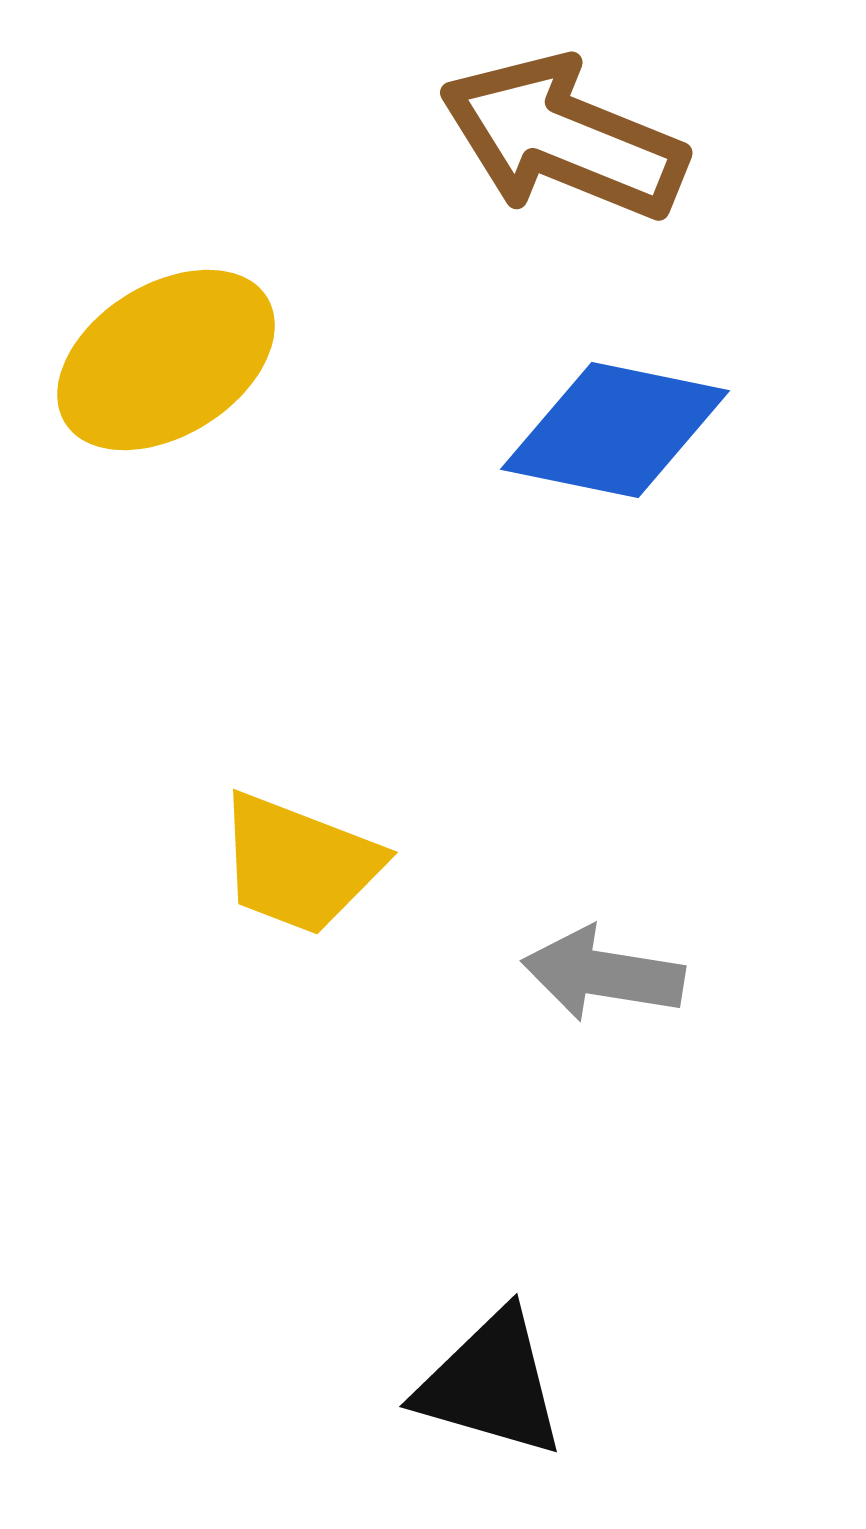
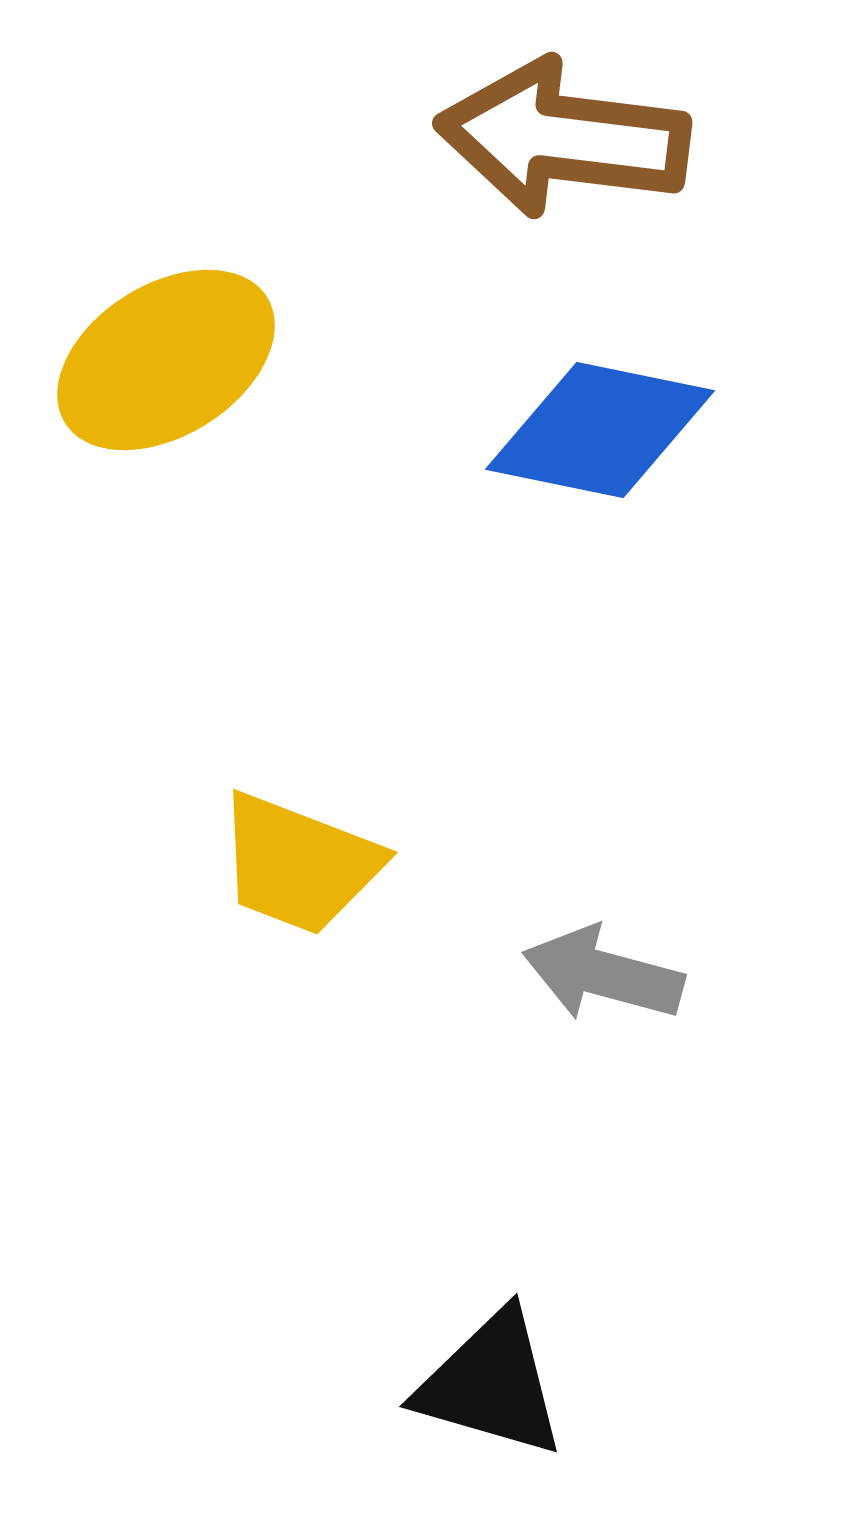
brown arrow: rotated 15 degrees counterclockwise
blue diamond: moved 15 px left
gray arrow: rotated 6 degrees clockwise
